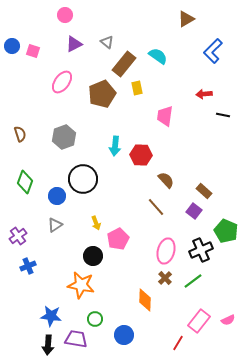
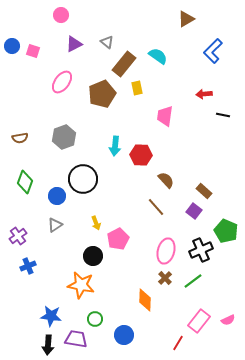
pink circle at (65, 15): moved 4 px left
brown semicircle at (20, 134): moved 4 px down; rotated 98 degrees clockwise
